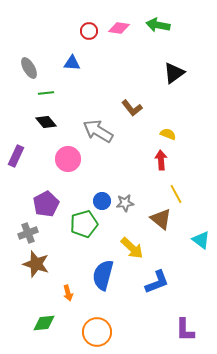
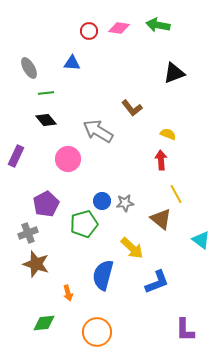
black triangle: rotated 15 degrees clockwise
black diamond: moved 2 px up
